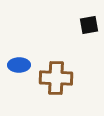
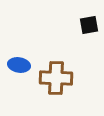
blue ellipse: rotated 10 degrees clockwise
